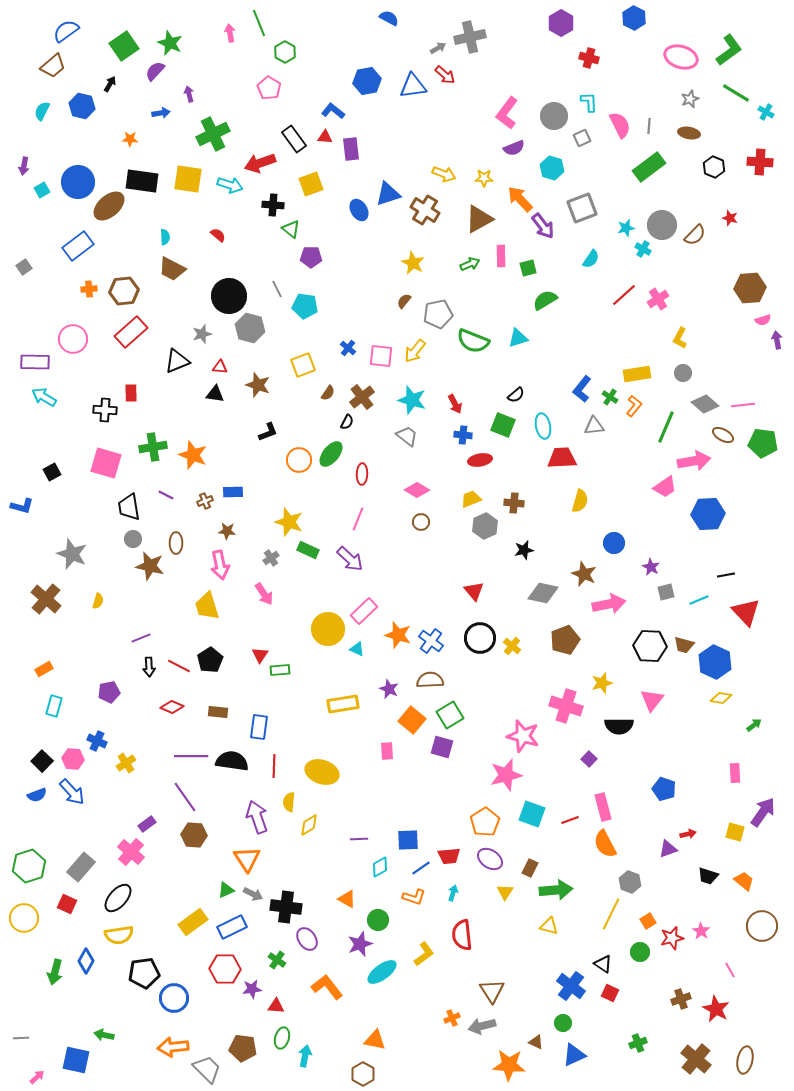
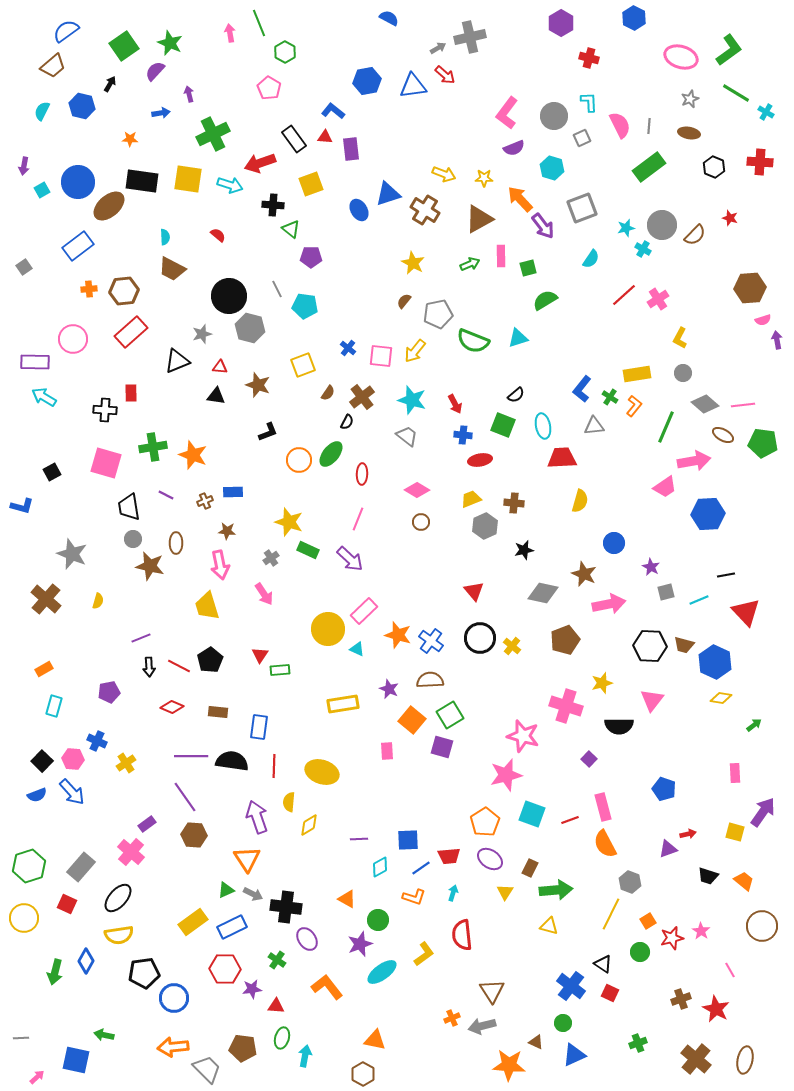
black triangle at (215, 394): moved 1 px right, 2 px down
